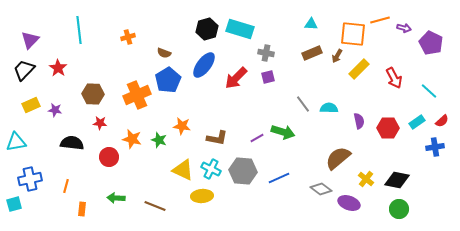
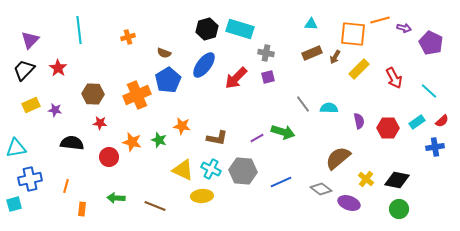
brown arrow at (337, 56): moved 2 px left, 1 px down
orange star at (132, 139): moved 3 px down
cyan triangle at (16, 142): moved 6 px down
blue line at (279, 178): moved 2 px right, 4 px down
